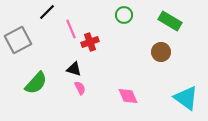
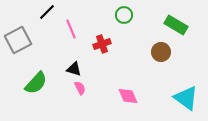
green rectangle: moved 6 px right, 4 px down
red cross: moved 12 px right, 2 px down
